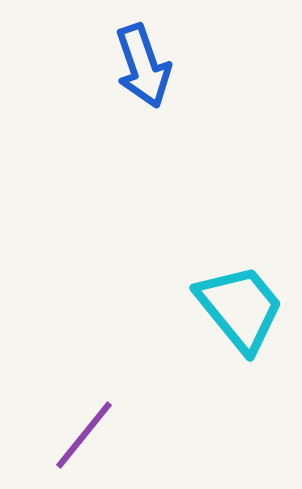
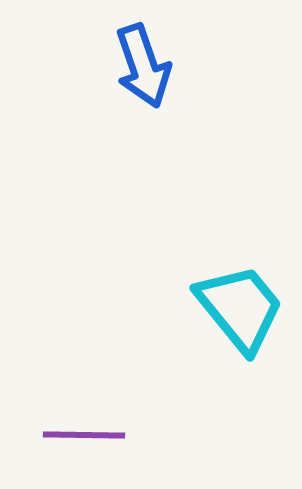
purple line: rotated 52 degrees clockwise
